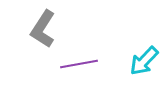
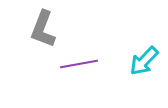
gray L-shape: rotated 12 degrees counterclockwise
